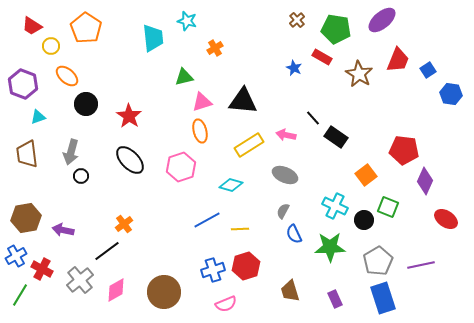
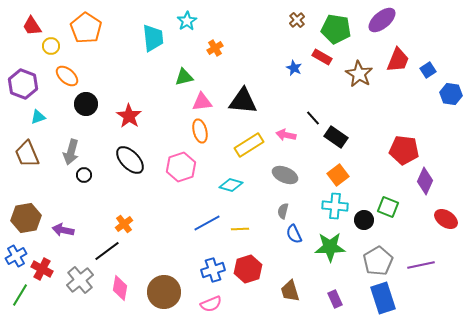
cyan star at (187, 21): rotated 24 degrees clockwise
red trapezoid at (32, 26): rotated 25 degrees clockwise
pink triangle at (202, 102): rotated 10 degrees clockwise
brown trapezoid at (27, 154): rotated 16 degrees counterclockwise
orange square at (366, 175): moved 28 px left
black circle at (81, 176): moved 3 px right, 1 px up
cyan cross at (335, 206): rotated 20 degrees counterclockwise
gray semicircle at (283, 211): rotated 14 degrees counterclockwise
blue line at (207, 220): moved 3 px down
red hexagon at (246, 266): moved 2 px right, 3 px down
pink diamond at (116, 290): moved 4 px right, 2 px up; rotated 50 degrees counterclockwise
pink semicircle at (226, 304): moved 15 px left
